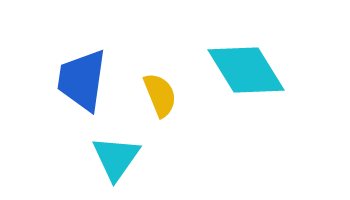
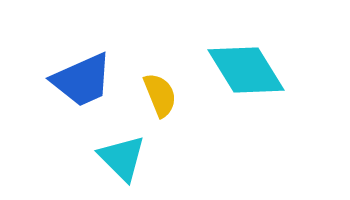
blue trapezoid: rotated 122 degrees counterclockwise
cyan triangle: moved 6 px right; rotated 20 degrees counterclockwise
